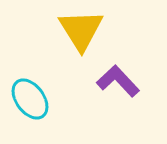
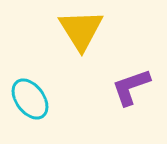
purple L-shape: moved 13 px right, 6 px down; rotated 66 degrees counterclockwise
